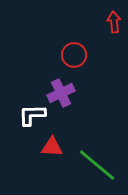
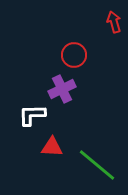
red arrow: rotated 10 degrees counterclockwise
purple cross: moved 1 px right, 4 px up
